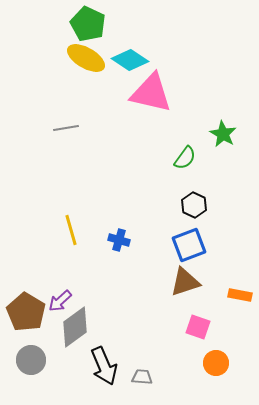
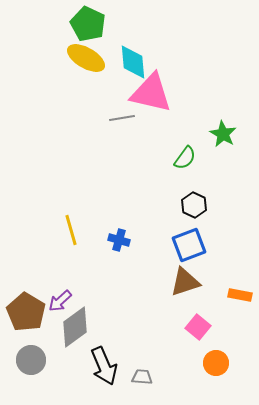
cyan diamond: moved 3 px right, 2 px down; rotated 51 degrees clockwise
gray line: moved 56 px right, 10 px up
pink square: rotated 20 degrees clockwise
